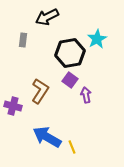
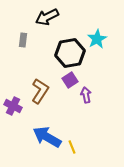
purple square: rotated 21 degrees clockwise
purple cross: rotated 12 degrees clockwise
